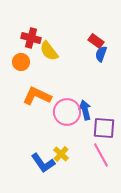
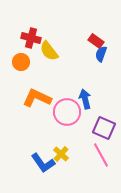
orange L-shape: moved 2 px down
blue arrow: moved 11 px up
purple square: rotated 20 degrees clockwise
